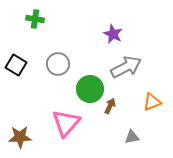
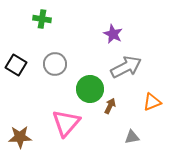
green cross: moved 7 px right
gray circle: moved 3 px left
